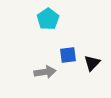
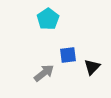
black triangle: moved 4 px down
gray arrow: moved 1 px left, 1 px down; rotated 30 degrees counterclockwise
